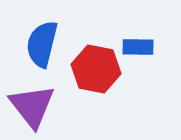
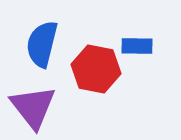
blue rectangle: moved 1 px left, 1 px up
purple triangle: moved 1 px right, 1 px down
